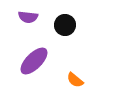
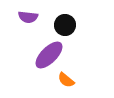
purple ellipse: moved 15 px right, 6 px up
orange semicircle: moved 9 px left
